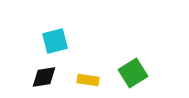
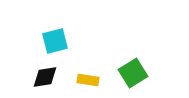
black diamond: moved 1 px right
